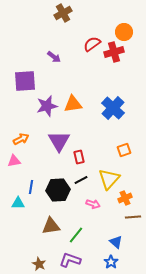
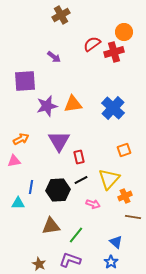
brown cross: moved 2 px left, 2 px down
orange cross: moved 2 px up
brown line: rotated 14 degrees clockwise
